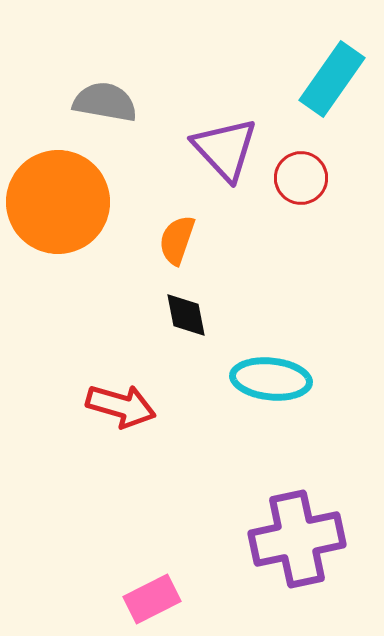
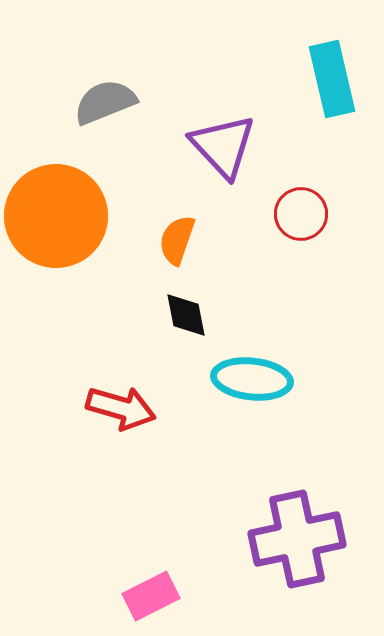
cyan rectangle: rotated 48 degrees counterclockwise
gray semicircle: rotated 32 degrees counterclockwise
purple triangle: moved 2 px left, 3 px up
red circle: moved 36 px down
orange circle: moved 2 px left, 14 px down
cyan ellipse: moved 19 px left
red arrow: moved 2 px down
pink rectangle: moved 1 px left, 3 px up
